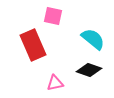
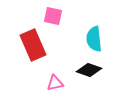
cyan semicircle: moved 1 px right; rotated 135 degrees counterclockwise
